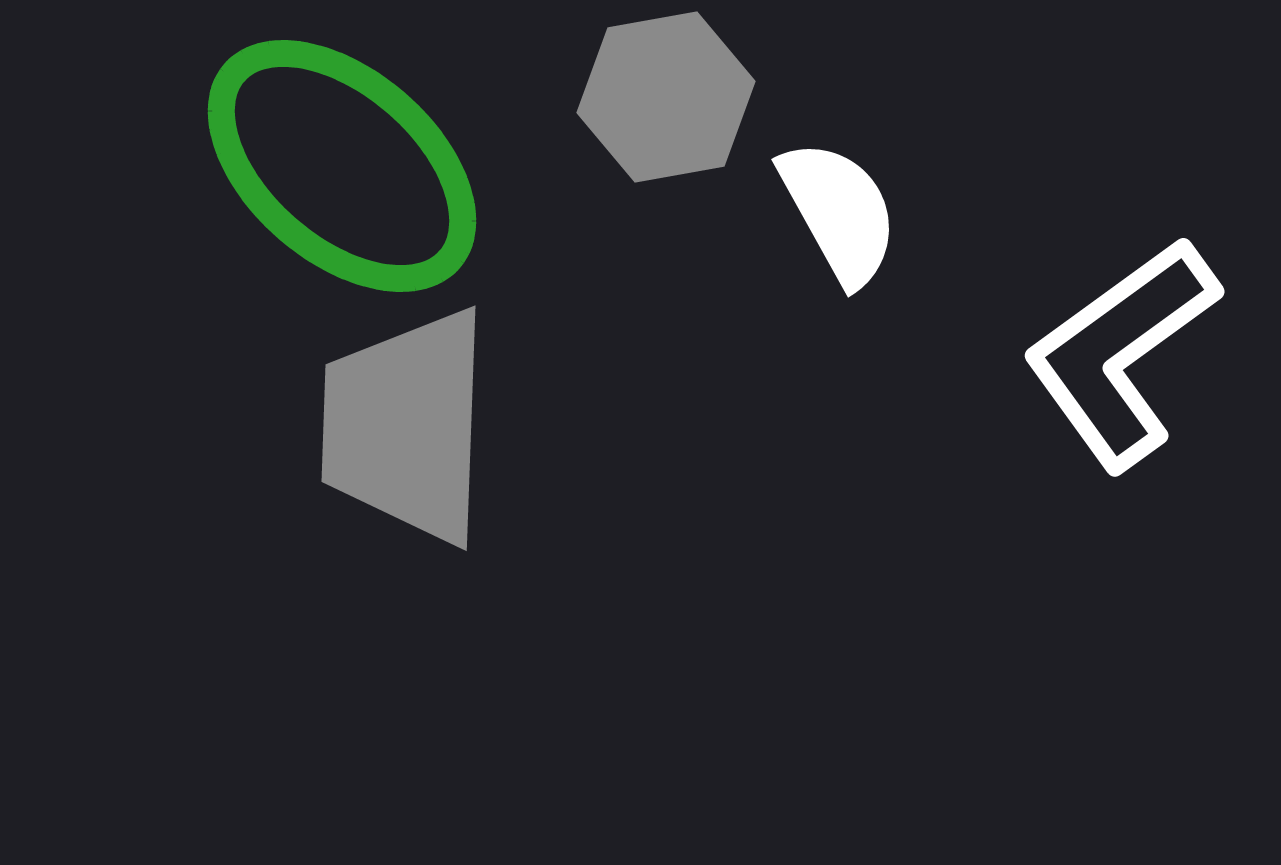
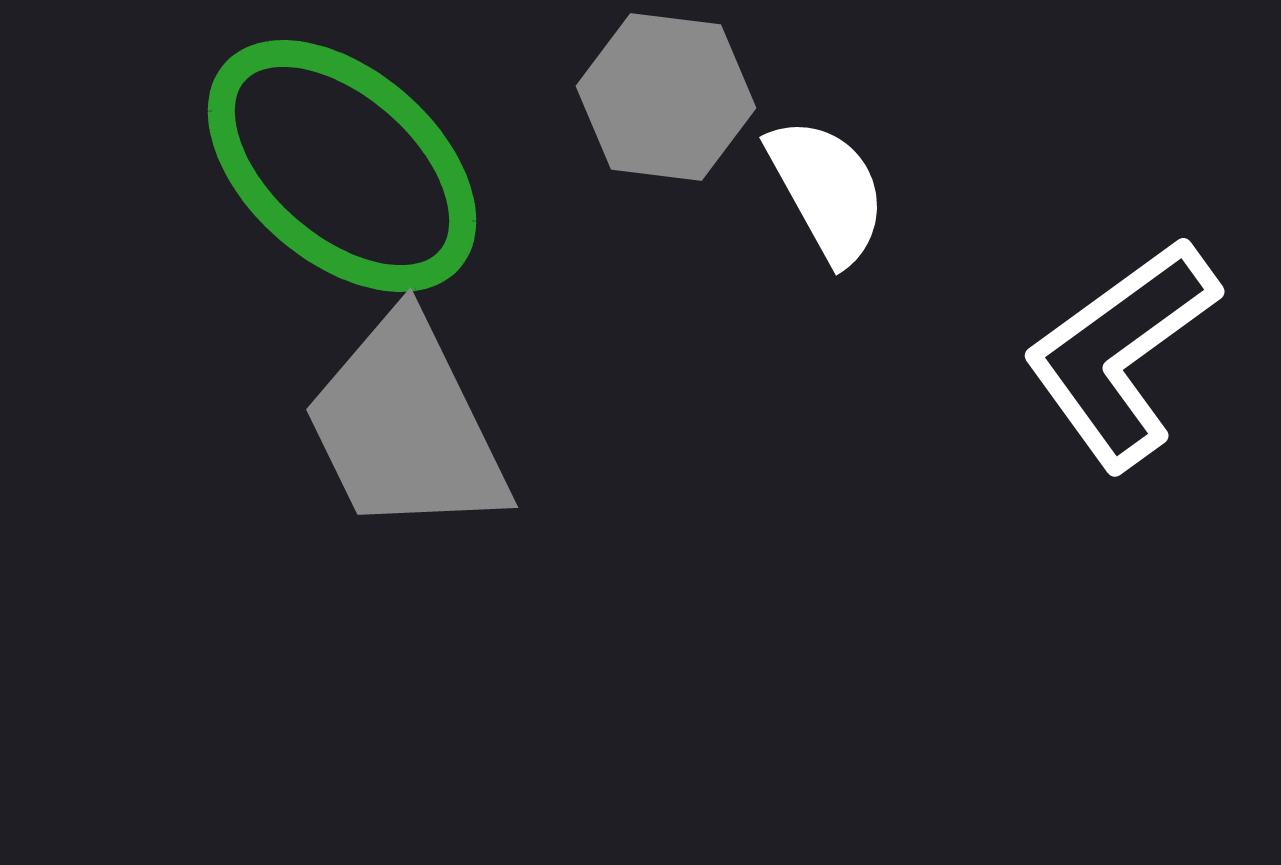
gray hexagon: rotated 17 degrees clockwise
white semicircle: moved 12 px left, 22 px up
gray trapezoid: rotated 28 degrees counterclockwise
